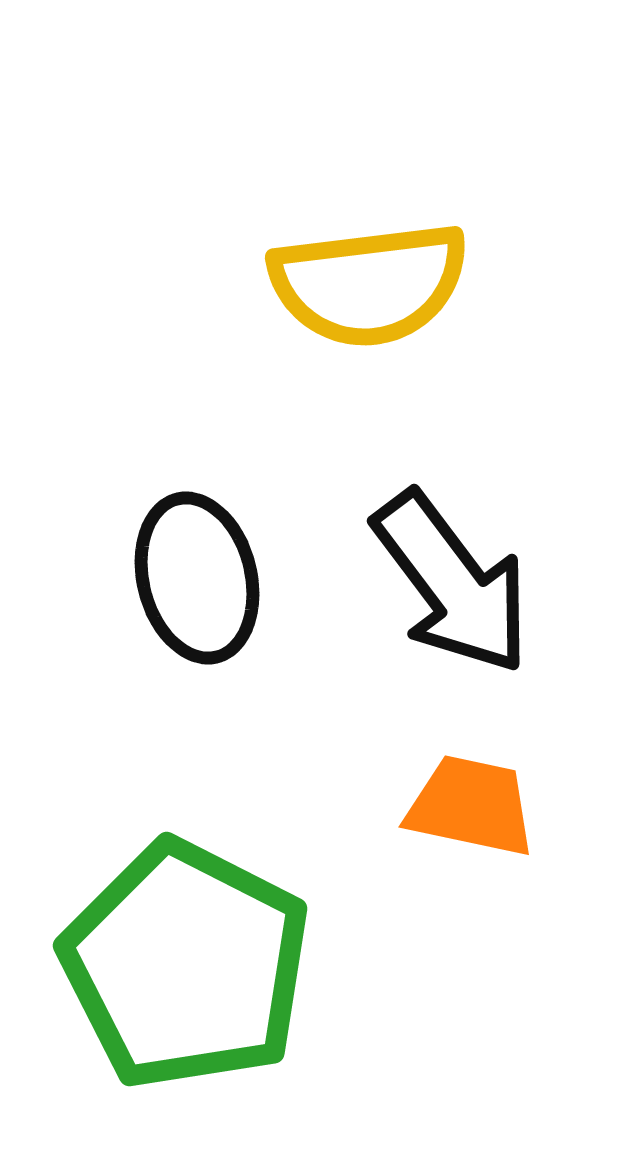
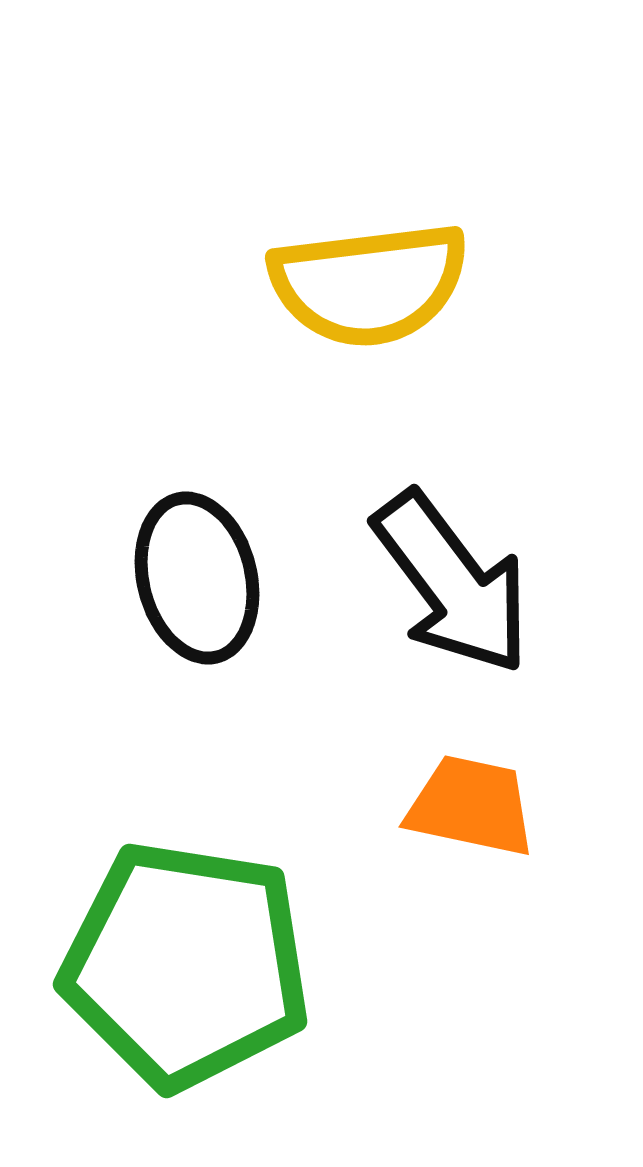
green pentagon: rotated 18 degrees counterclockwise
